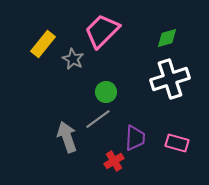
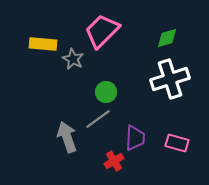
yellow rectangle: rotated 56 degrees clockwise
